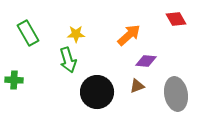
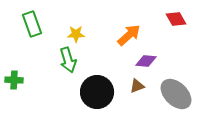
green rectangle: moved 4 px right, 9 px up; rotated 10 degrees clockwise
gray ellipse: rotated 36 degrees counterclockwise
